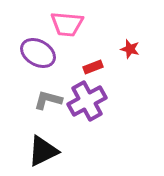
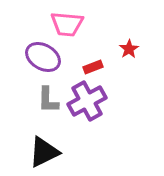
red star: moved 1 px left; rotated 24 degrees clockwise
purple ellipse: moved 5 px right, 4 px down
gray L-shape: rotated 104 degrees counterclockwise
black triangle: moved 1 px right, 1 px down
